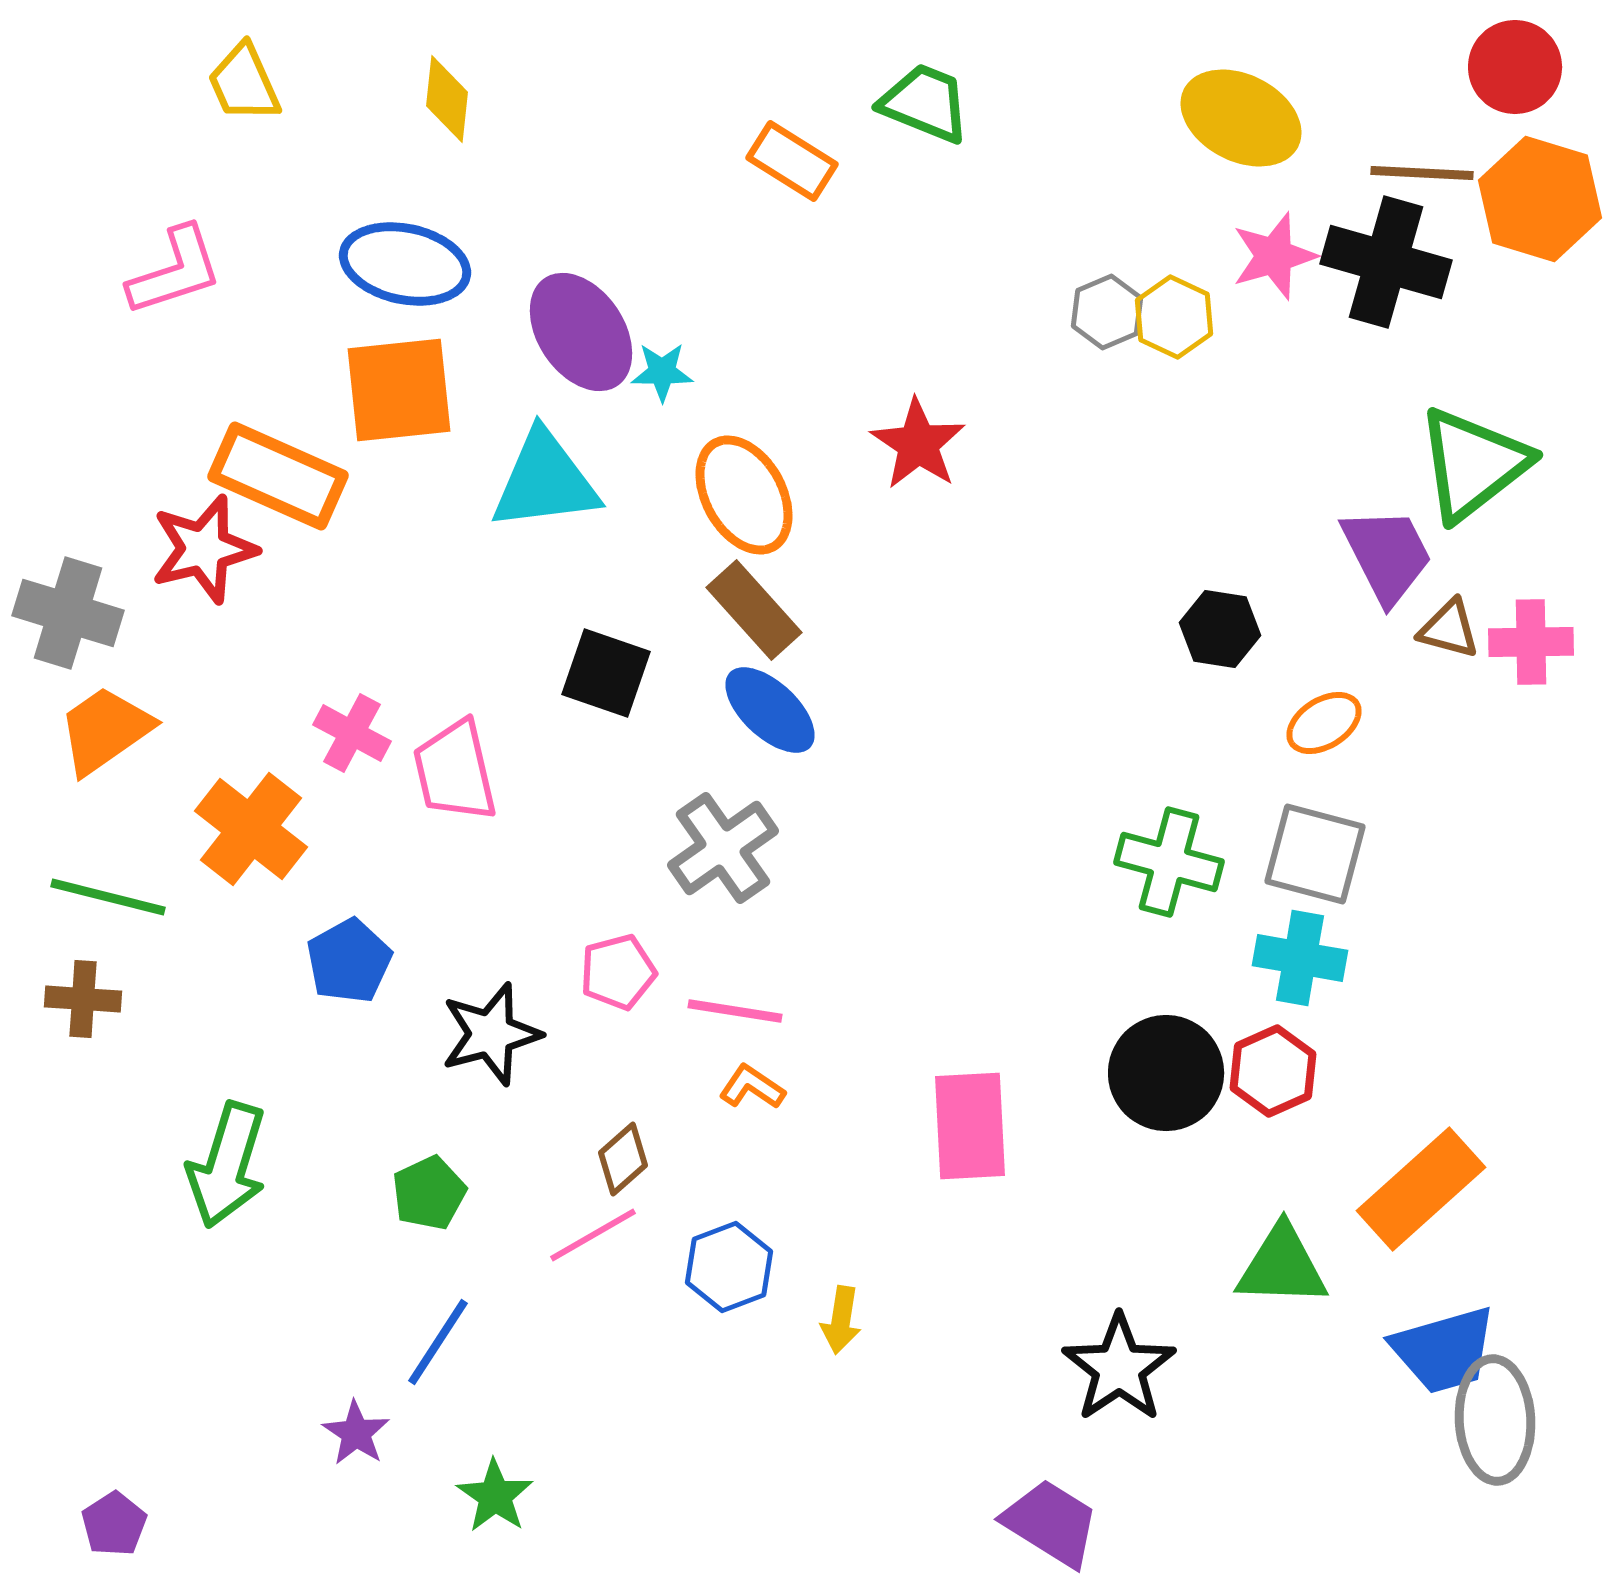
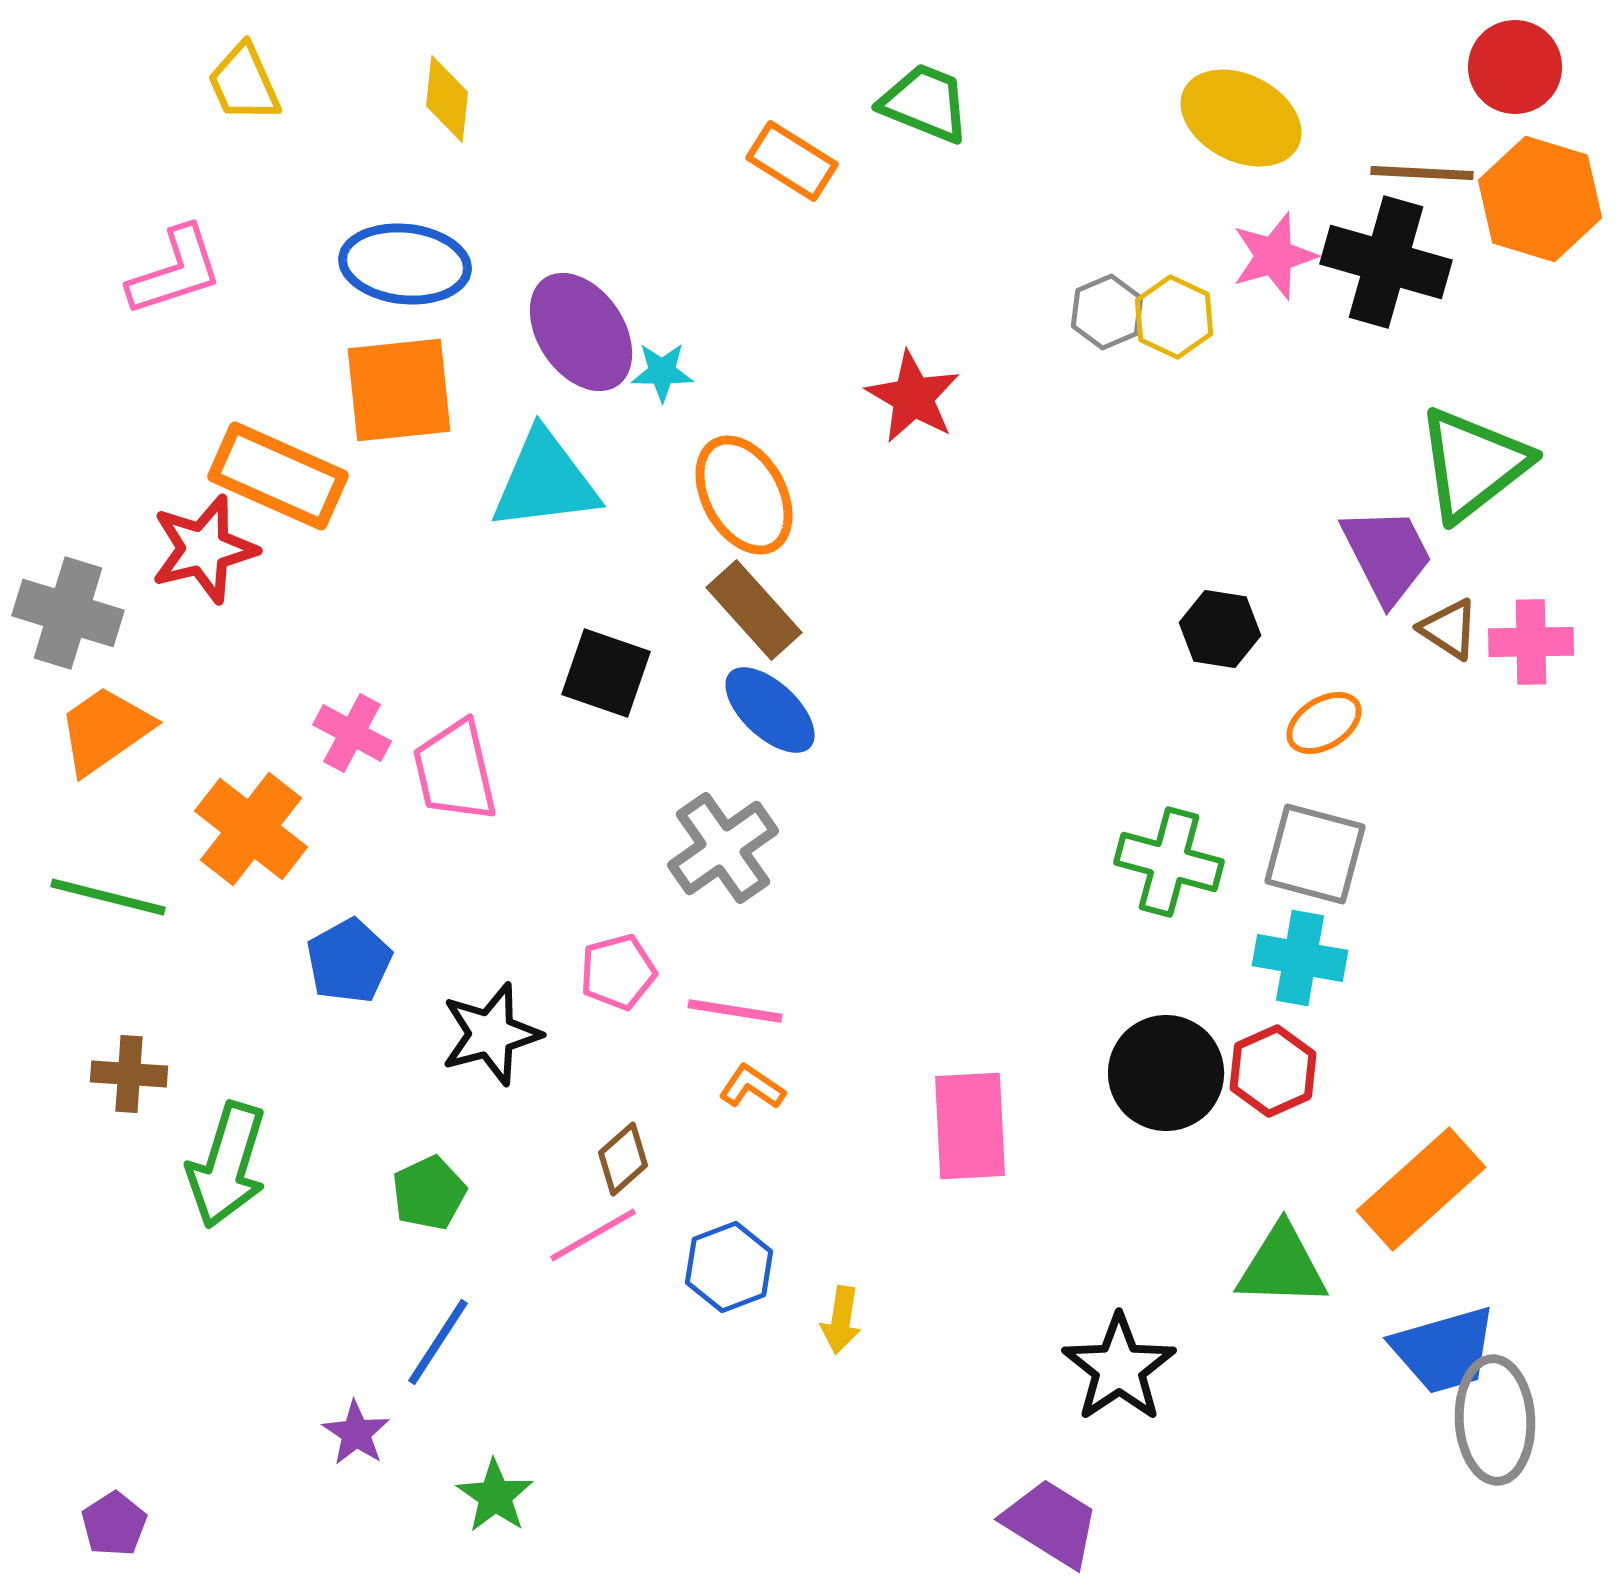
blue ellipse at (405, 264): rotated 6 degrees counterclockwise
red star at (918, 444): moved 5 px left, 47 px up; rotated 4 degrees counterclockwise
brown triangle at (1449, 629): rotated 18 degrees clockwise
brown cross at (83, 999): moved 46 px right, 75 px down
